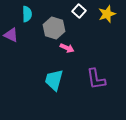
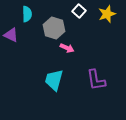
purple L-shape: moved 1 px down
